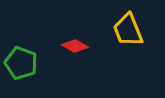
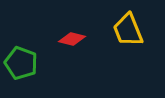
red diamond: moved 3 px left, 7 px up; rotated 16 degrees counterclockwise
